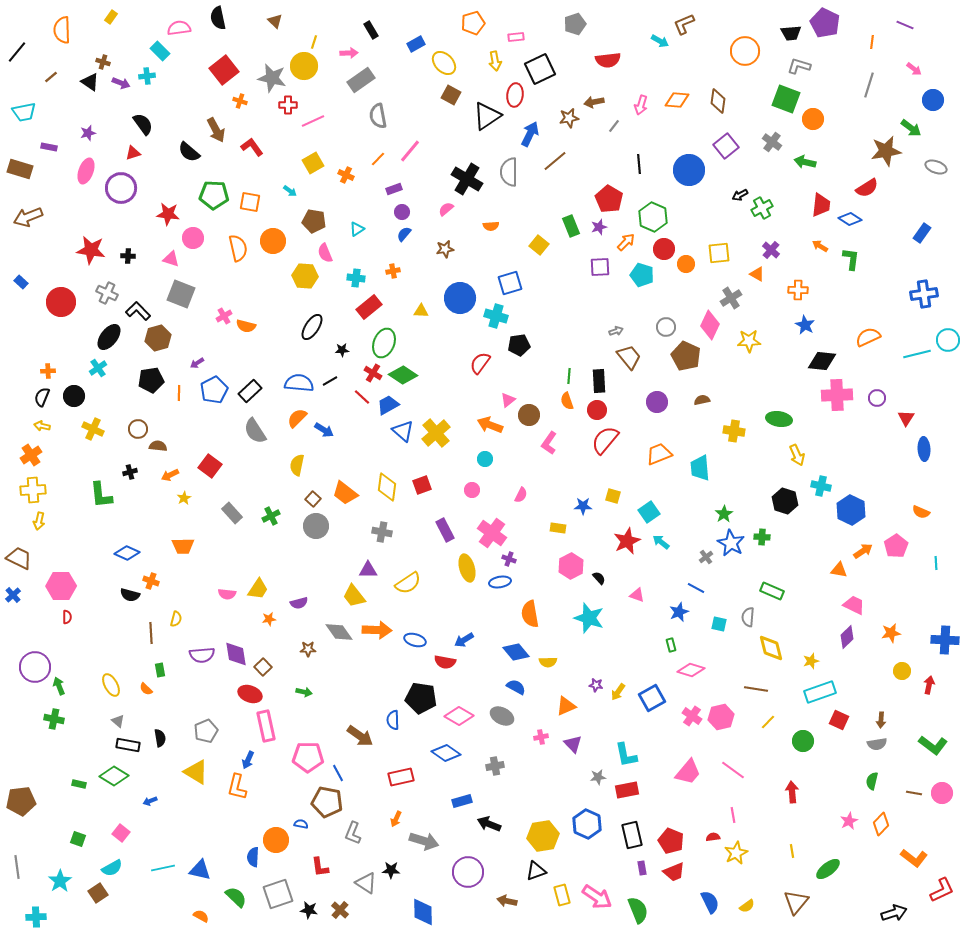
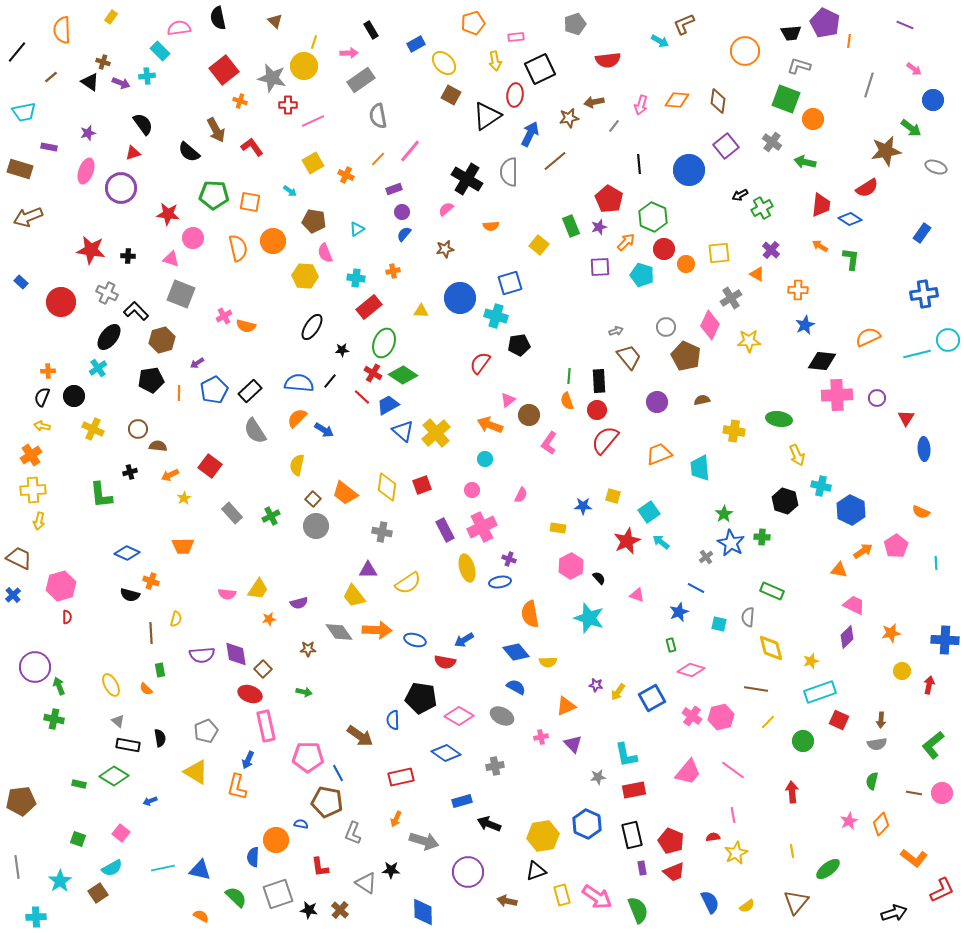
orange line at (872, 42): moved 23 px left, 1 px up
black L-shape at (138, 311): moved 2 px left
blue star at (805, 325): rotated 18 degrees clockwise
brown hexagon at (158, 338): moved 4 px right, 2 px down
black line at (330, 381): rotated 21 degrees counterclockwise
pink cross at (492, 533): moved 10 px left, 6 px up; rotated 28 degrees clockwise
pink hexagon at (61, 586): rotated 16 degrees counterclockwise
brown square at (263, 667): moved 2 px down
green L-shape at (933, 745): rotated 104 degrees clockwise
red rectangle at (627, 790): moved 7 px right
